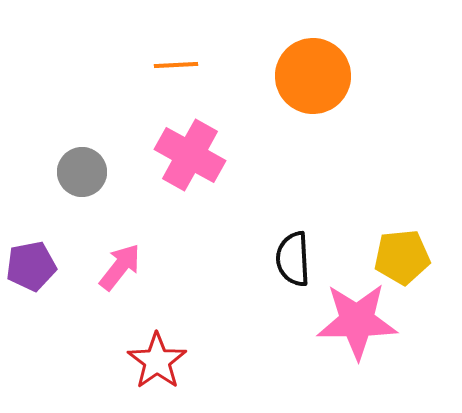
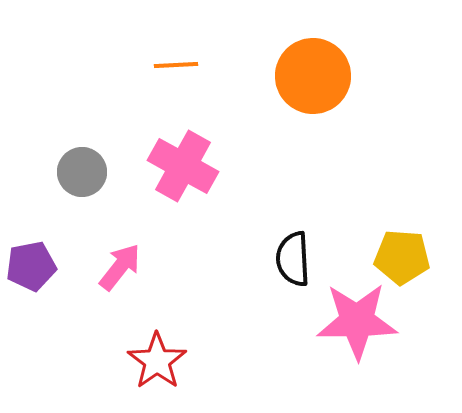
pink cross: moved 7 px left, 11 px down
yellow pentagon: rotated 10 degrees clockwise
